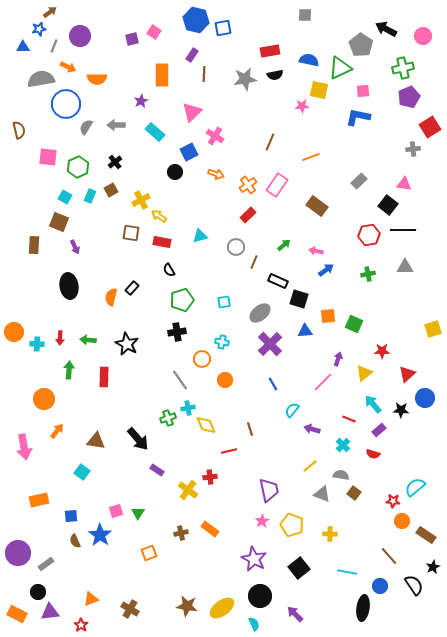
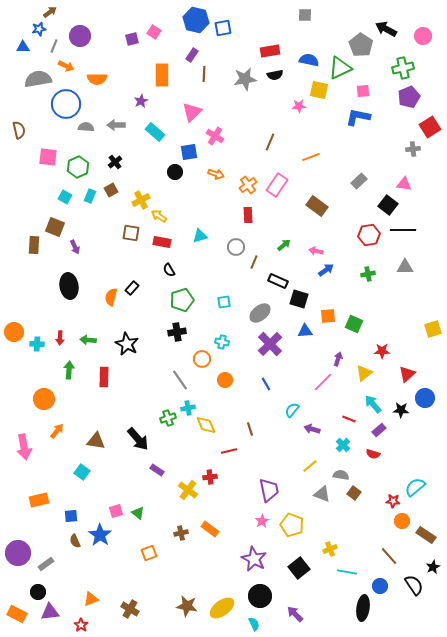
orange arrow at (68, 67): moved 2 px left, 1 px up
gray semicircle at (41, 79): moved 3 px left
pink star at (302, 106): moved 3 px left
gray semicircle at (86, 127): rotated 63 degrees clockwise
blue square at (189, 152): rotated 18 degrees clockwise
red rectangle at (248, 215): rotated 49 degrees counterclockwise
brown square at (59, 222): moved 4 px left, 5 px down
blue line at (273, 384): moved 7 px left
green triangle at (138, 513): rotated 24 degrees counterclockwise
yellow cross at (330, 534): moved 15 px down; rotated 24 degrees counterclockwise
